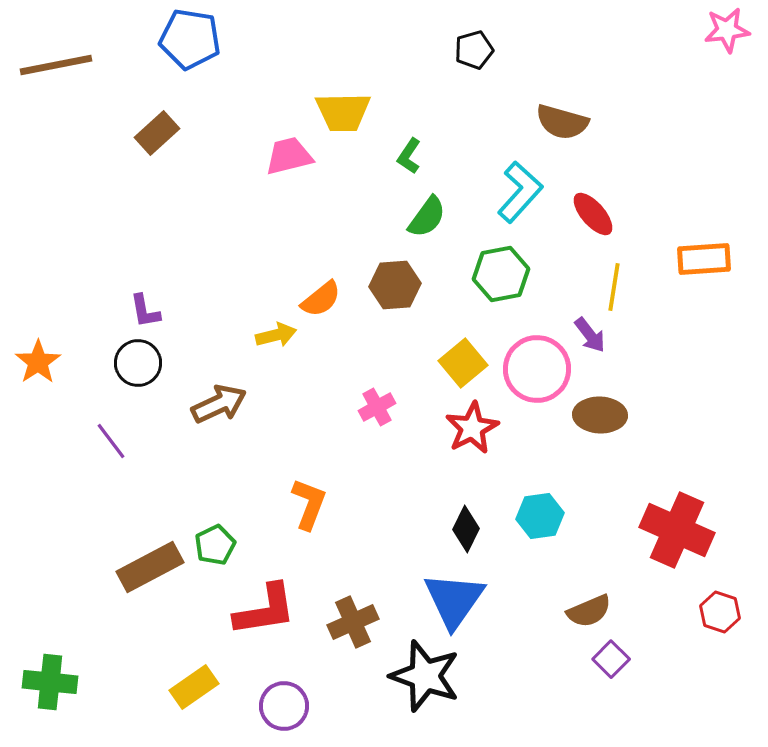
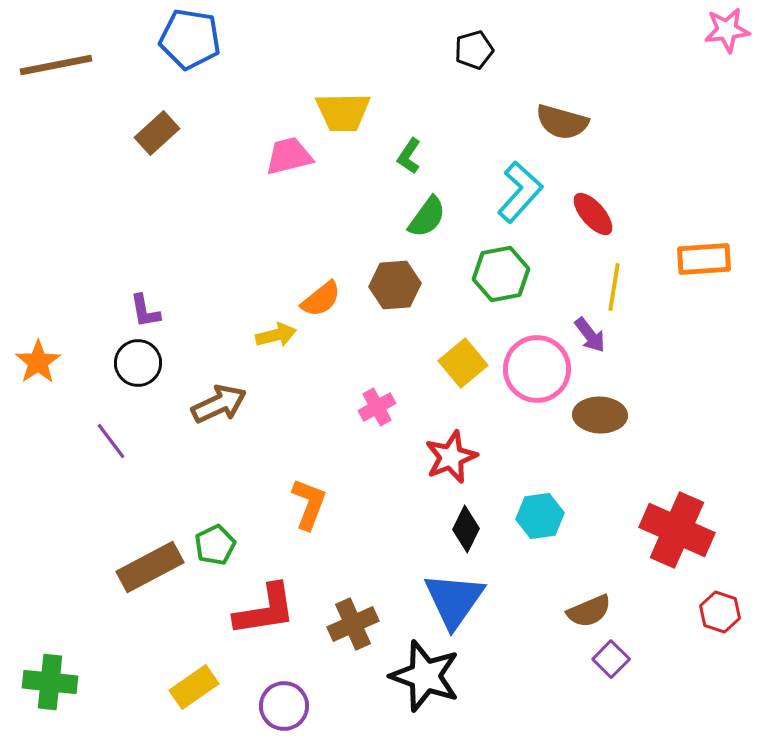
red star at (472, 428): moved 21 px left, 29 px down; rotated 6 degrees clockwise
brown cross at (353, 622): moved 2 px down
